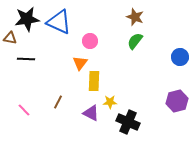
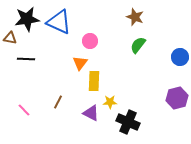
green semicircle: moved 3 px right, 4 px down
purple hexagon: moved 3 px up
